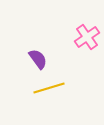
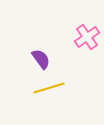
purple semicircle: moved 3 px right
